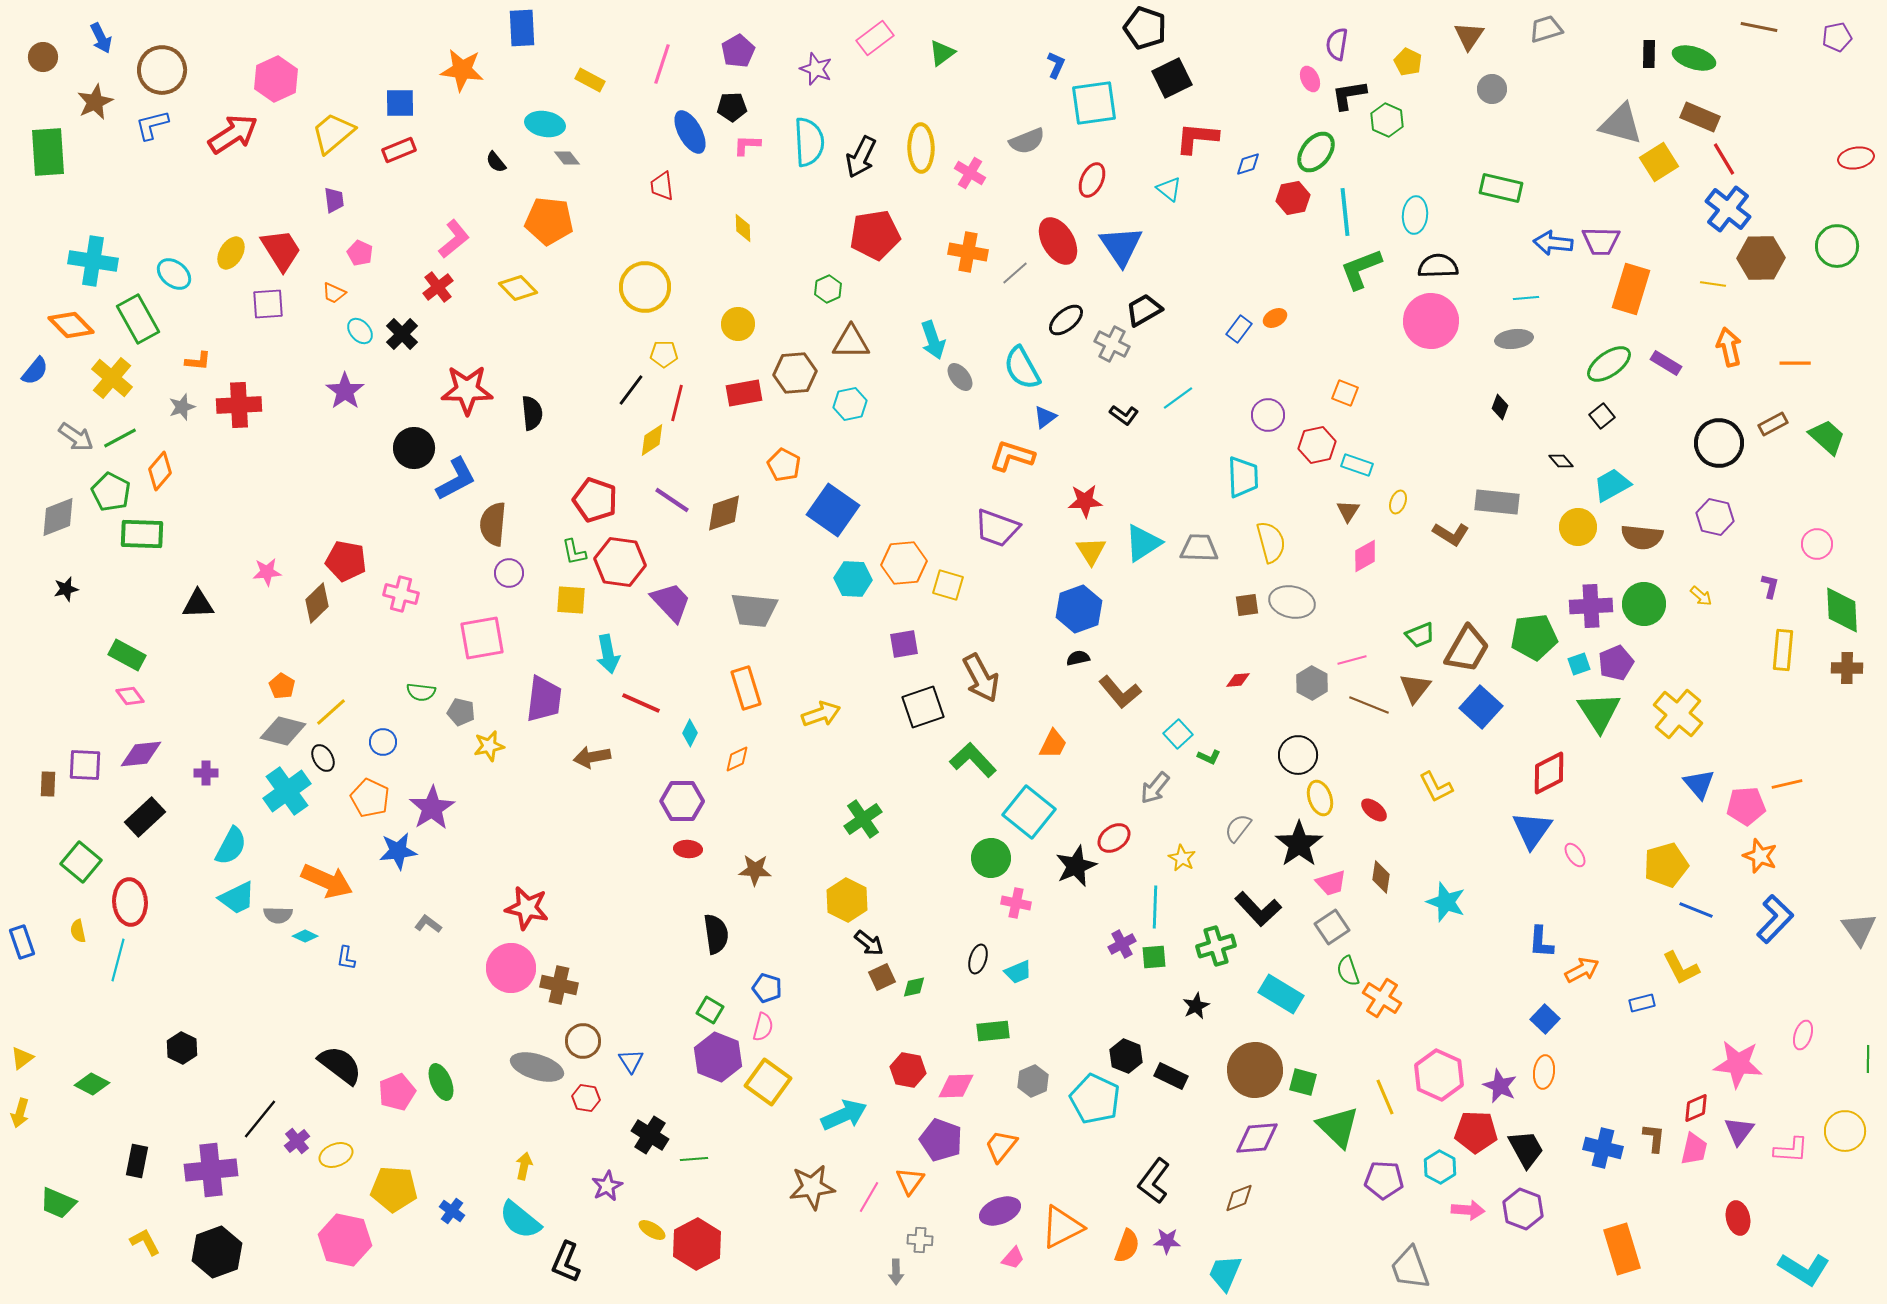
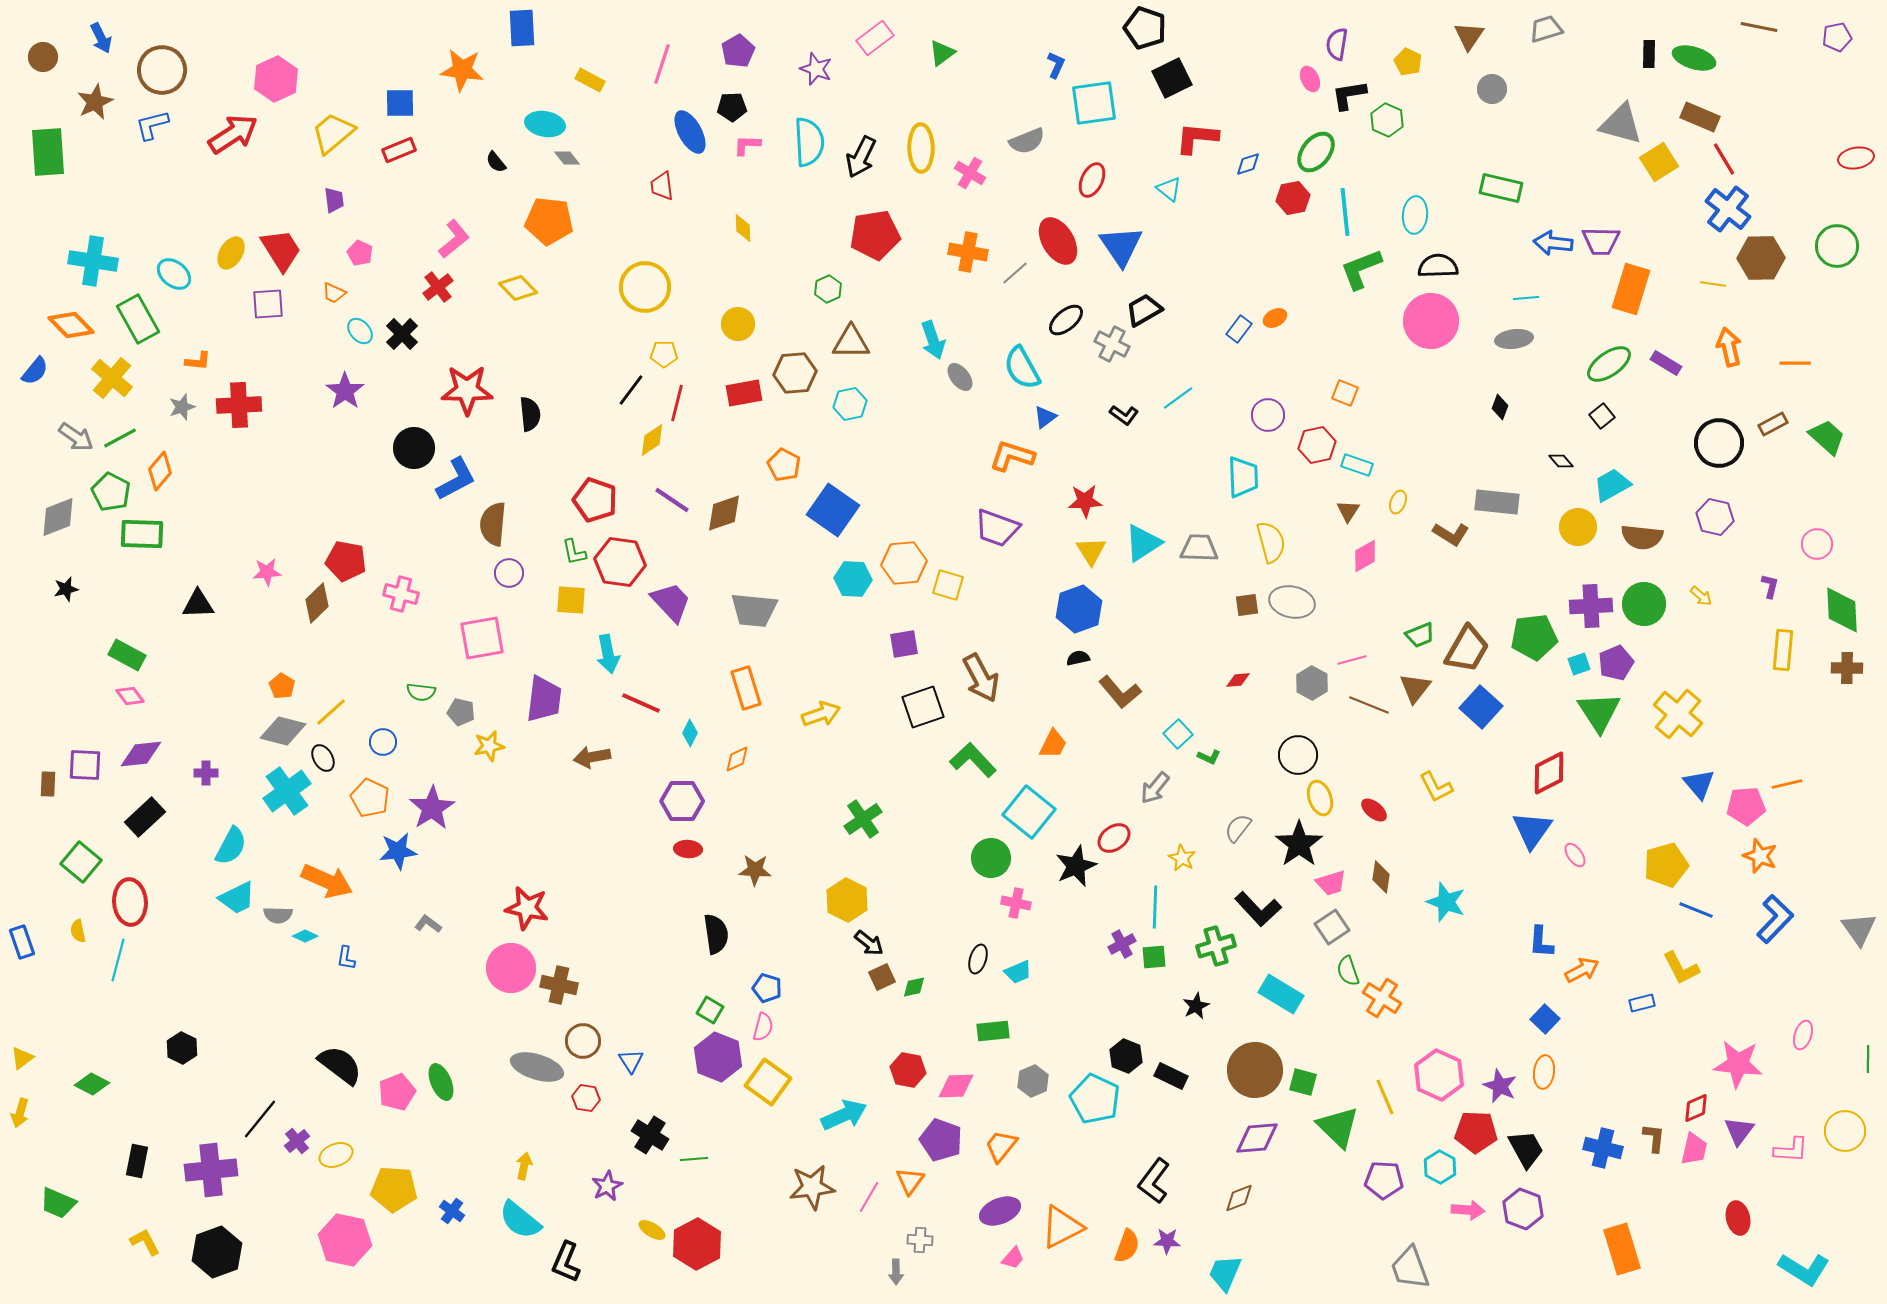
black semicircle at (532, 413): moved 2 px left, 1 px down
